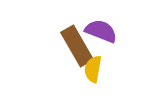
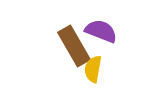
brown rectangle: moved 3 px left
